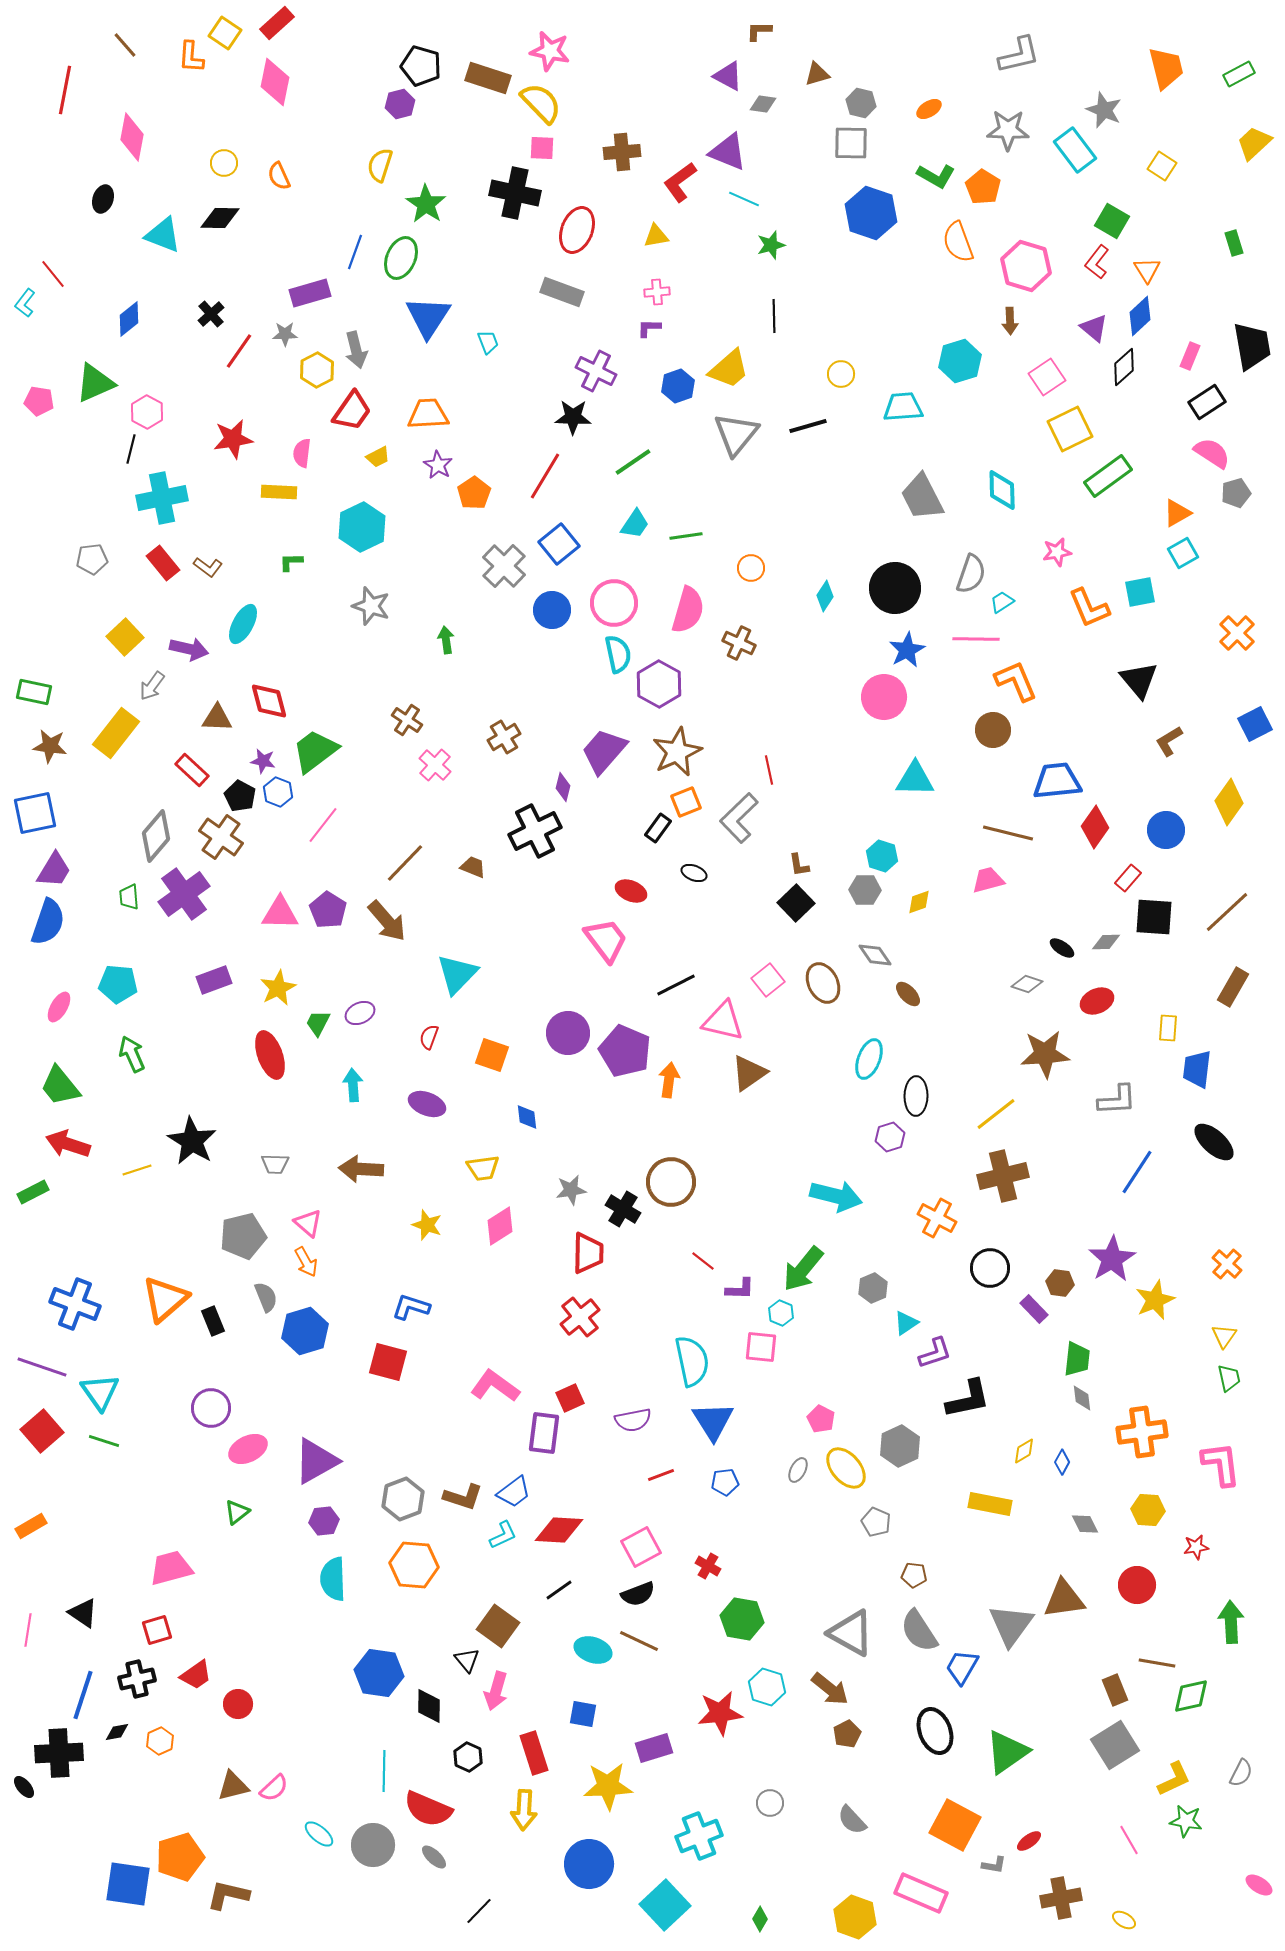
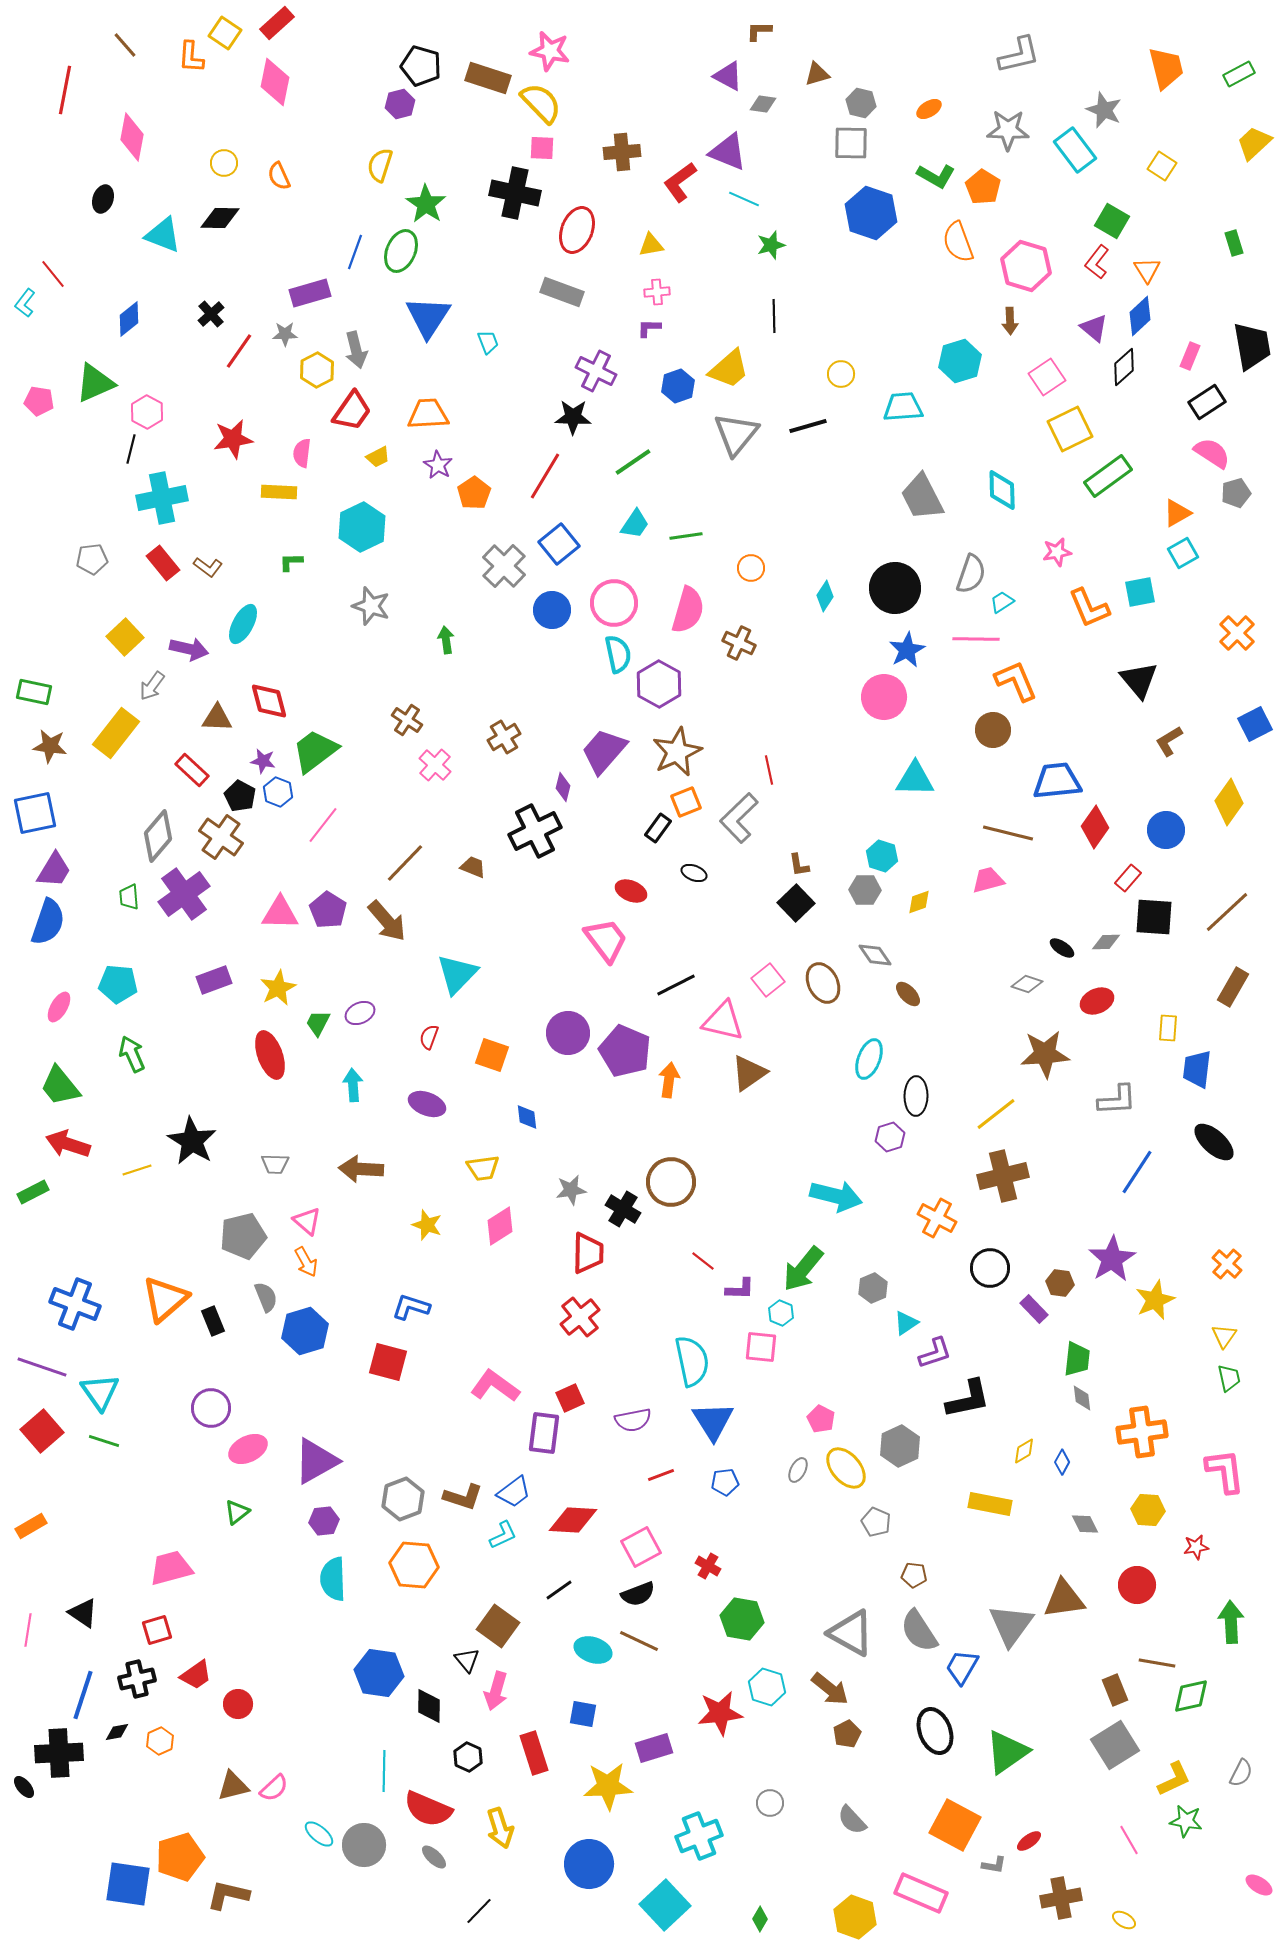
yellow triangle at (656, 236): moved 5 px left, 9 px down
green ellipse at (401, 258): moved 7 px up
gray diamond at (156, 836): moved 2 px right
pink triangle at (308, 1223): moved 1 px left, 2 px up
pink L-shape at (1221, 1464): moved 4 px right, 7 px down
red diamond at (559, 1530): moved 14 px right, 10 px up
yellow arrow at (524, 1810): moved 24 px left, 18 px down; rotated 21 degrees counterclockwise
gray circle at (373, 1845): moved 9 px left
